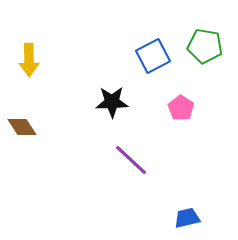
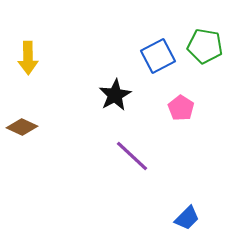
blue square: moved 5 px right
yellow arrow: moved 1 px left, 2 px up
black star: moved 3 px right, 7 px up; rotated 28 degrees counterclockwise
brown diamond: rotated 32 degrees counterclockwise
purple line: moved 1 px right, 4 px up
blue trapezoid: rotated 148 degrees clockwise
